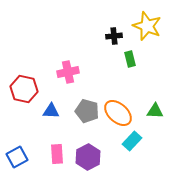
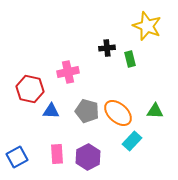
black cross: moved 7 px left, 12 px down
red hexagon: moved 6 px right
